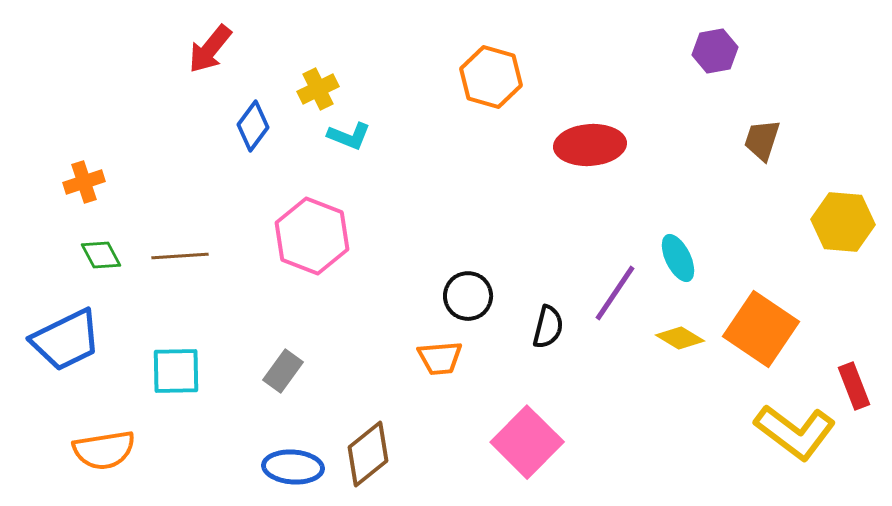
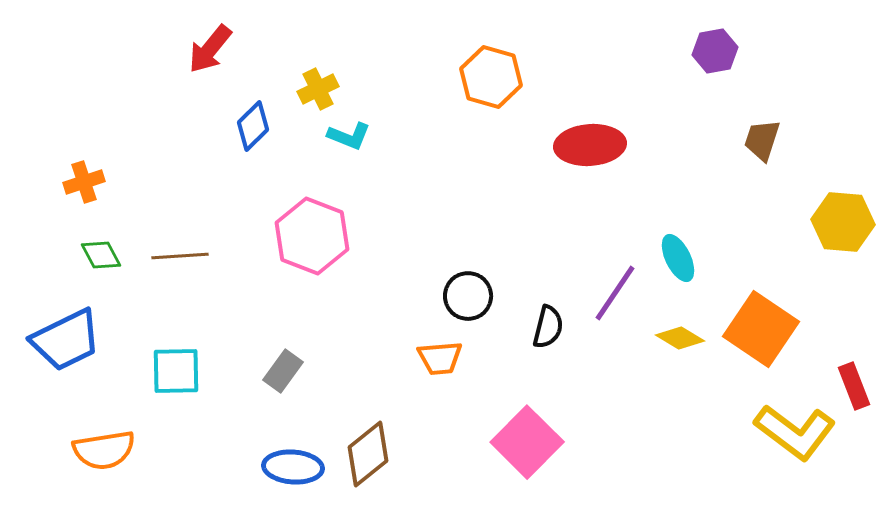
blue diamond: rotated 9 degrees clockwise
